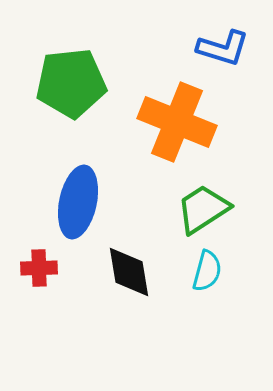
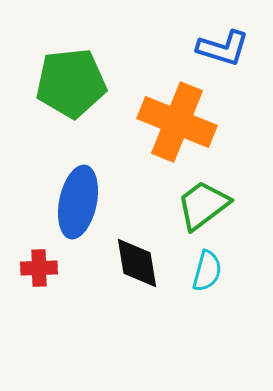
green trapezoid: moved 4 px up; rotated 4 degrees counterclockwise
black diamond: moved 8 px right, 9 px up
